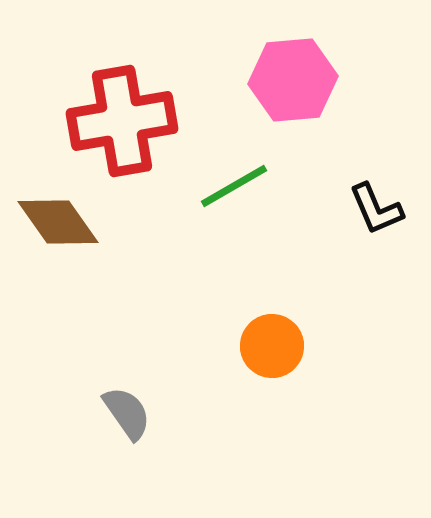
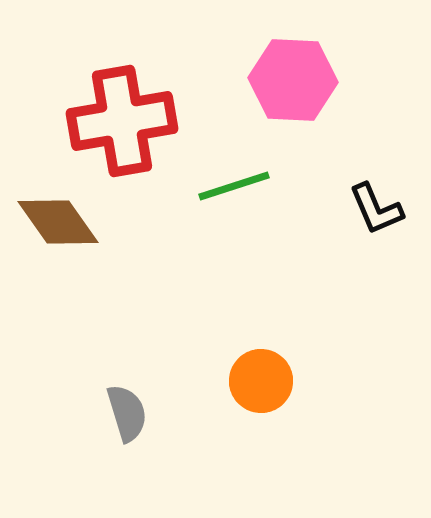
pink hexagon: rotated 8 degrees clockwise
green line: rotated 12 degrees clockwise
orange circle: moved 11 px left, 35 px down
gray semicircle: rotated 18 degrees clockwise
